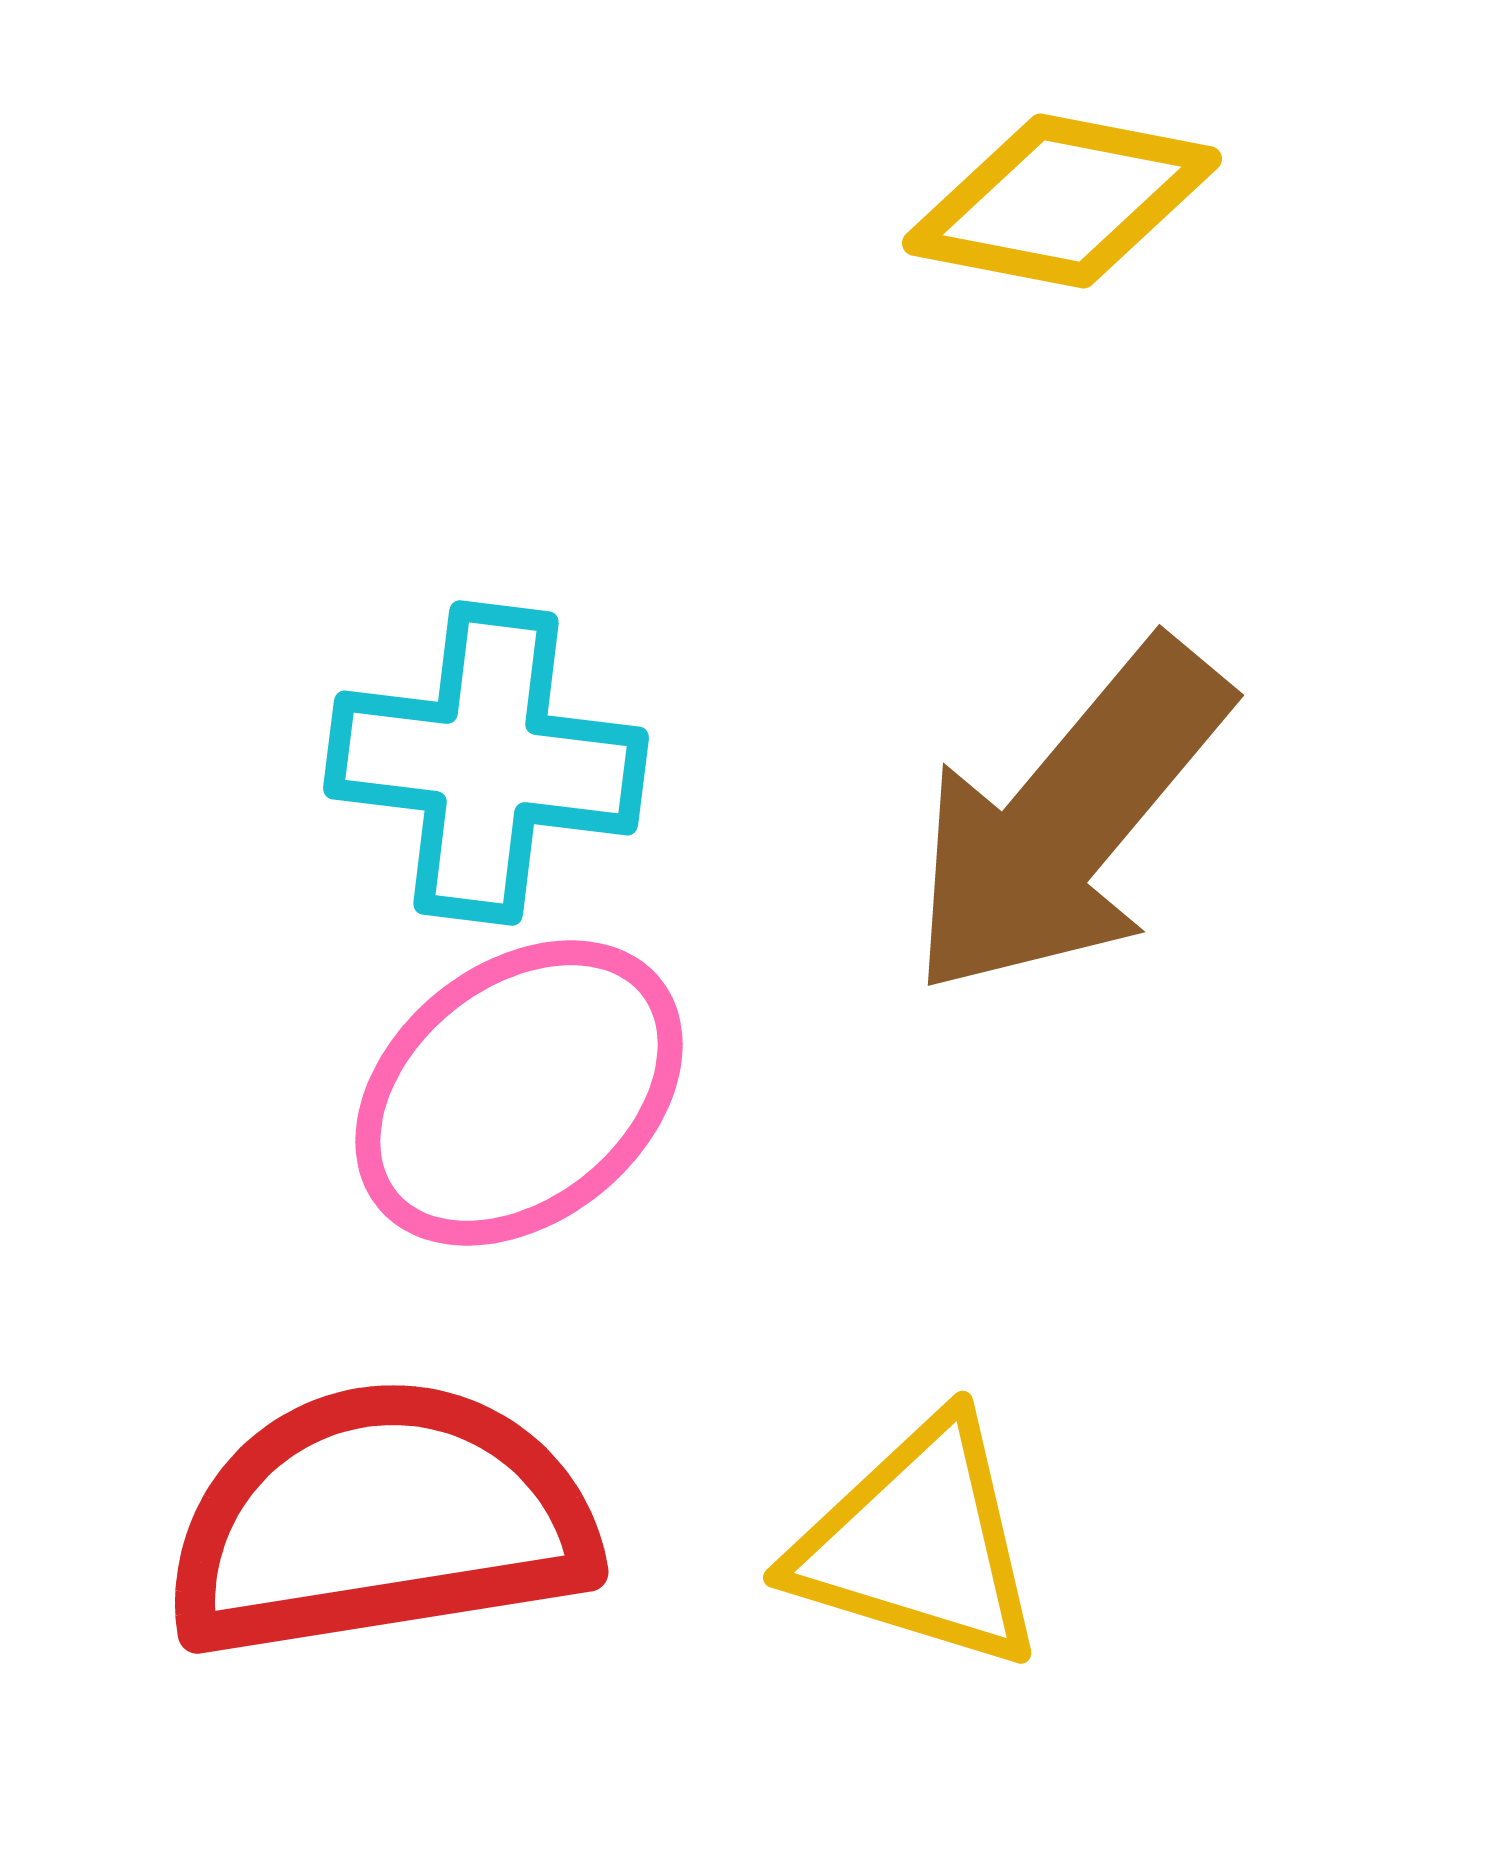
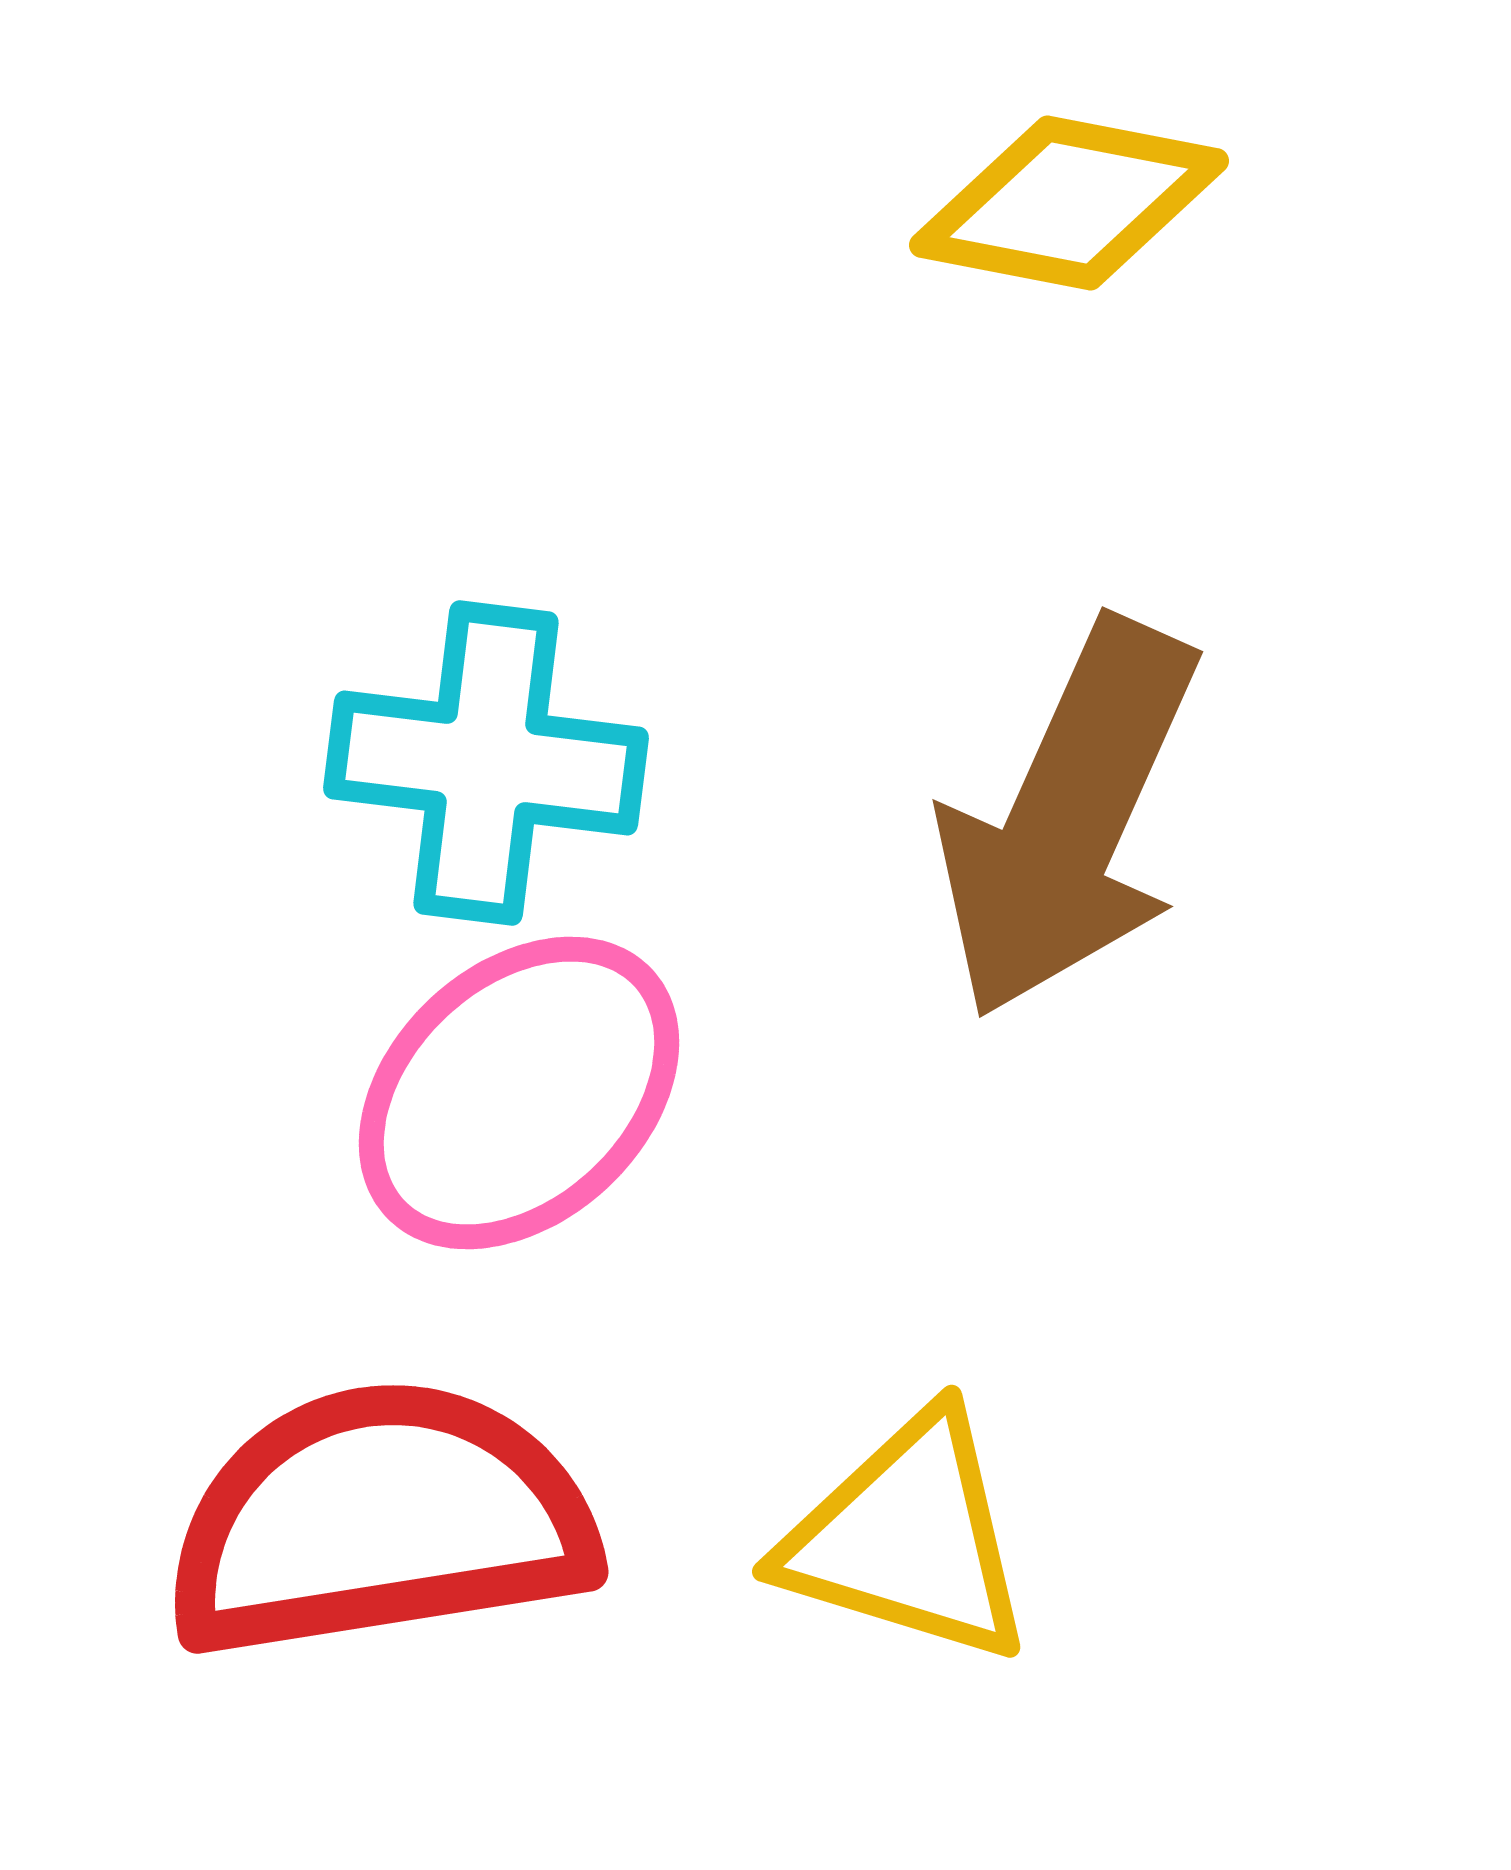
yellow diamond: moved 7 px right, 2 px down
brown arrow: rotated 16 degrees counterclockwise
pink ellipse: rotated 4 degrees counterclockwise
yellow triangle: moved 11 px left, 6 px up
